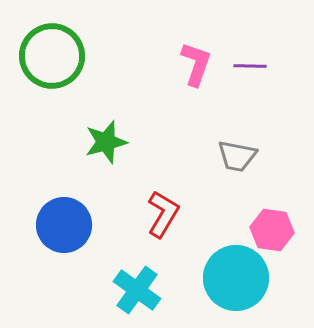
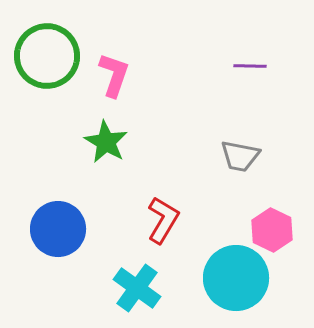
green circle: moved 5 px left
pink L-shape: moved 82 px left, 11 px down
green star: rotated 27 degrees counterclockwise
gray trapezoid: moved 3 px right
red L-shape: moved 6 px down
blue circle: moved 6 px left, 4 px down
pink hexagon: rotated 18 degrees clockwise
cyan cross: moved 2 px up
